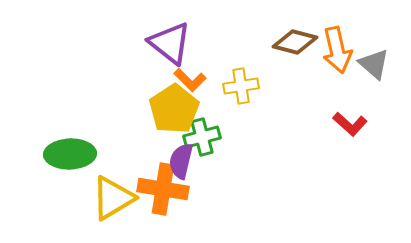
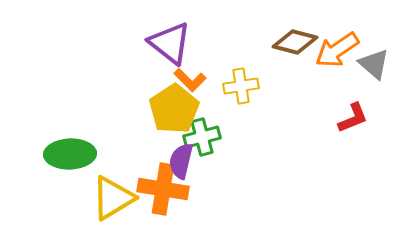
orange arrow: rotated 69 degrees clockwise
red L-shape: moved 3 px right, 6 px up; rotated 64 degrees counterclockwise
